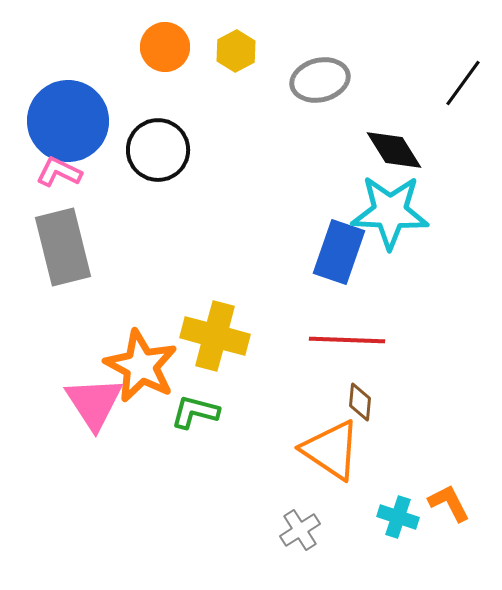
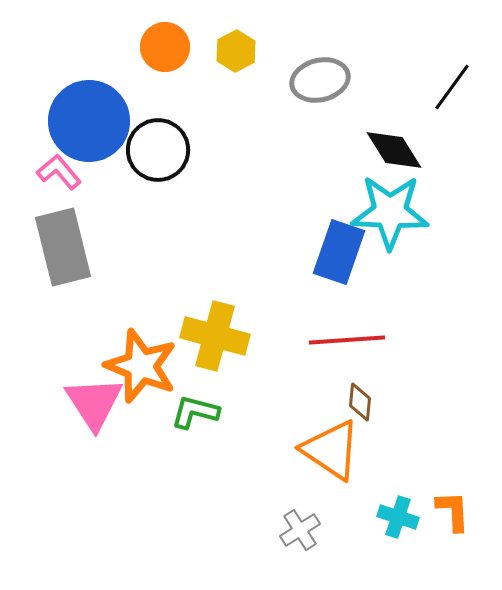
black line: moved 11 px left, 4 px down
blue circle: moved 21 px right
pink L-shape: rotated 24 degrees clockwise
red line: rotated 6 degrees counterclockwise
orange star: rotated 6 degrees counterclockwise
orange L-shape: moved 4 px right, 8 px down; rotated 24 degrees clockwise
